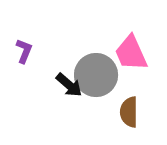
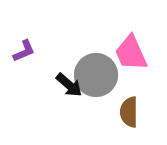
purple L-shape: rotated 45 degrees clockwise
